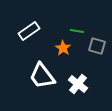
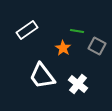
white rectangle: moved 2 px left, 1 px up
gray square: rotated 12 degrees clockwise
